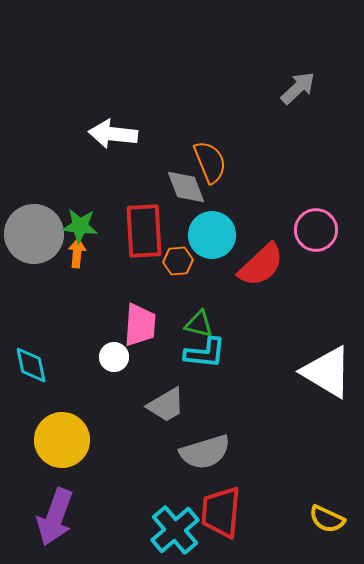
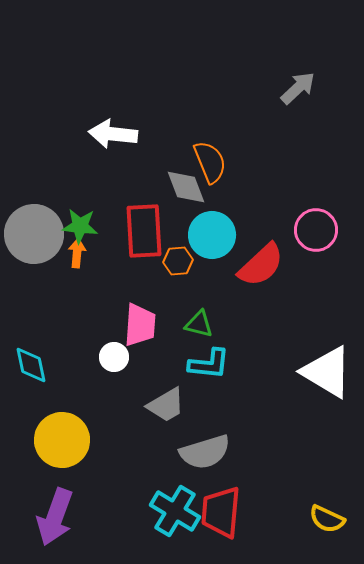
cyan L-shape: moved 4 px right, 11 px down
cyan cross: moved 19 px up; rotated 18 degrees counterclockwise
